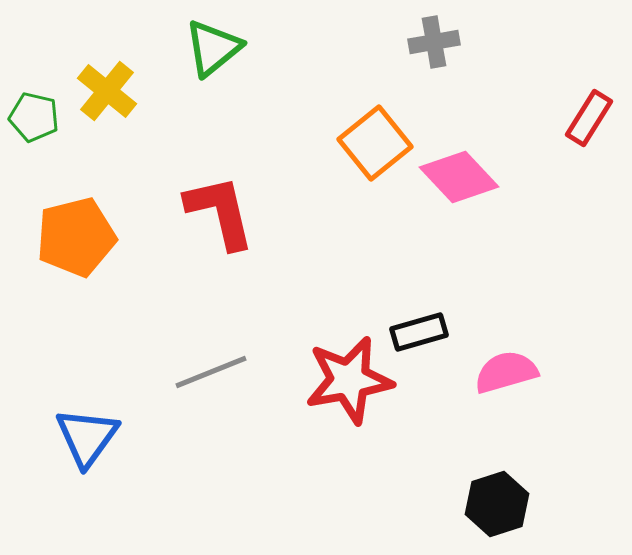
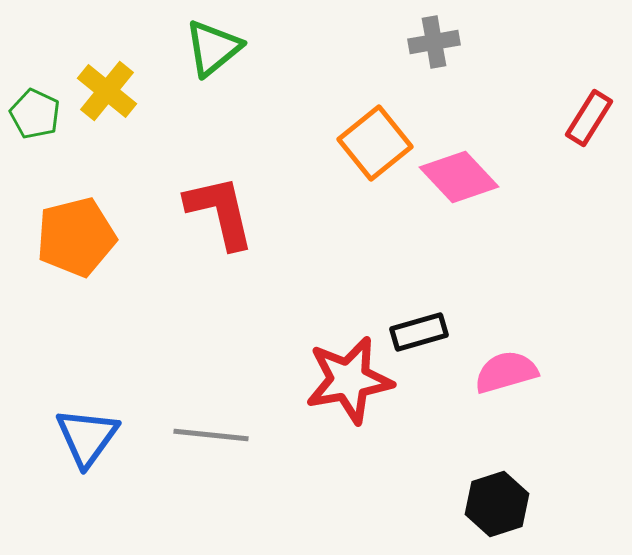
green pentagon: moved 1 px right, 3 px up; rotated 12 degrees clockwise
gray line: moved 63 px down; rotated 28 degrees clockwise
